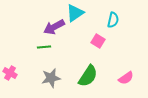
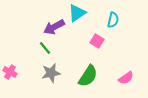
cyan triangle: moved 2 px right
pink square: moved 1 px left
green line: moved 1 px right, 1 px down; rotated 56 degrees clockwise
pink cross: moved 1 px up
gray star: moved 5 px up
